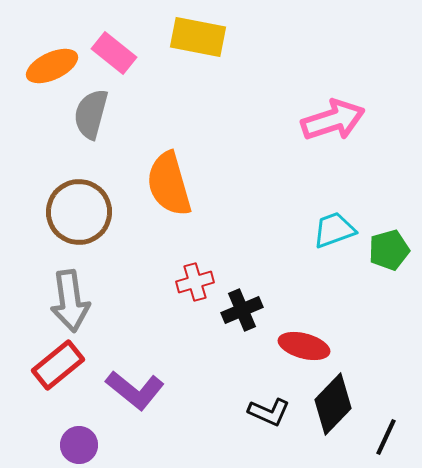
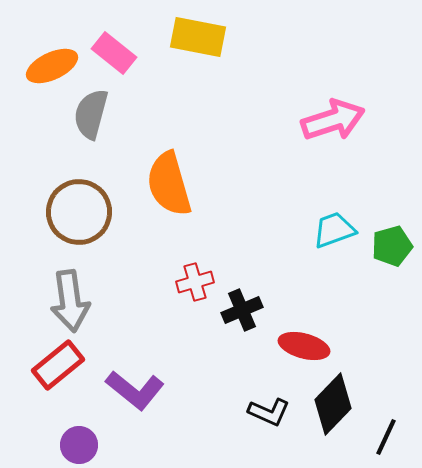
green pentagon: moved 3 px right, 4 px up
